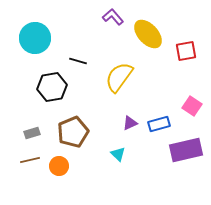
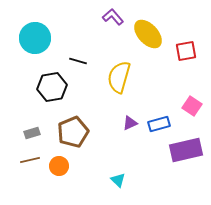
yellow semicircle: rotated 20 degrees counterclockwise
cyan triangle: moved 26 px down
